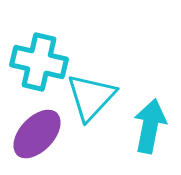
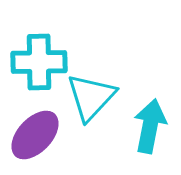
cyan cross: rotated 14 degrees counterclockwise
purple ellipse: moved 2 px left, 1 px down
